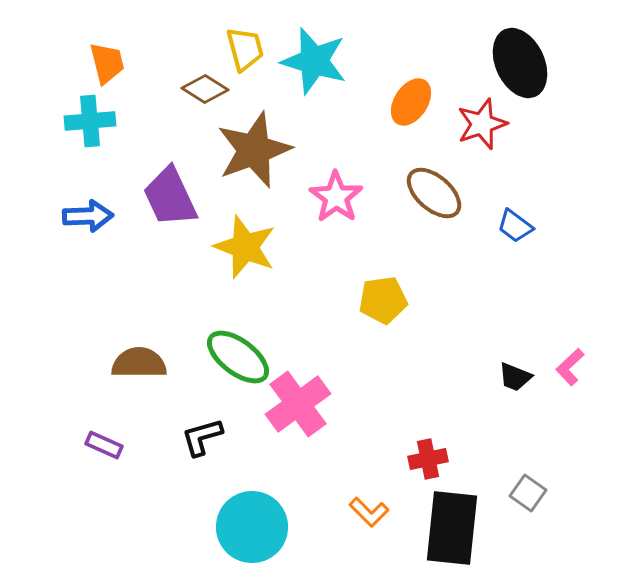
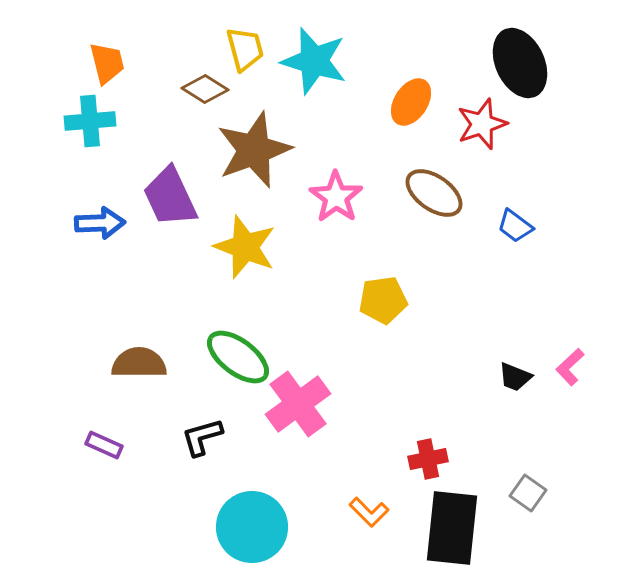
brown ellipse: rotated 6 degrees counterclockwise
blue arrow: moved 12 px right, 7 px down
